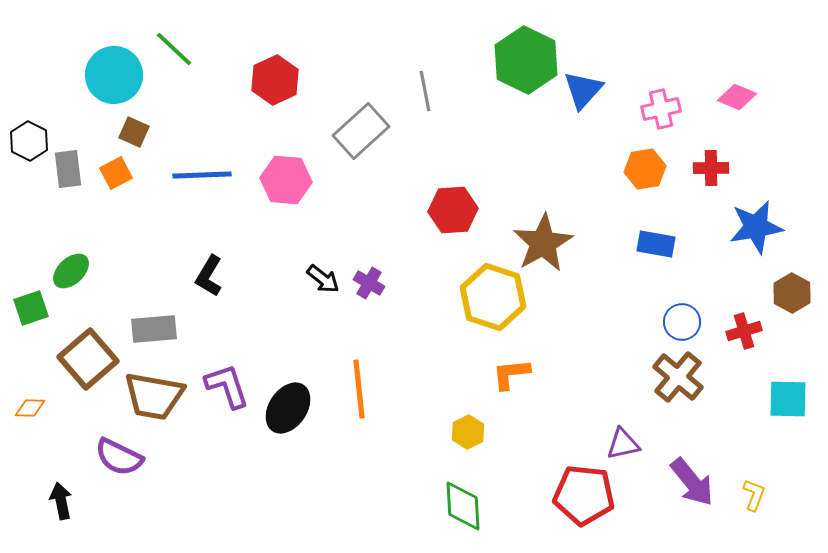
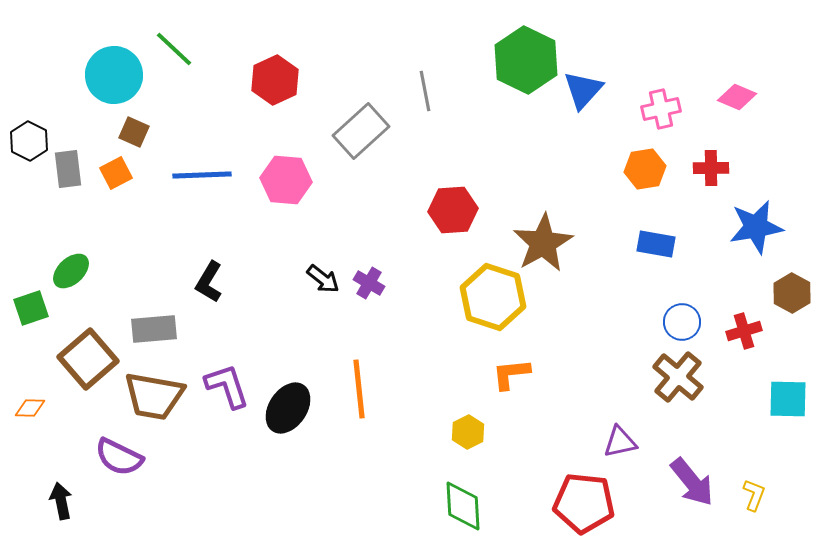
black L-shape at (209, 276): moved 6 px down
purple triangle at (623, 444): moved 3 px left, 2 px up
red pentagon at (584, 495): moved 8 px down
